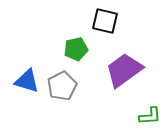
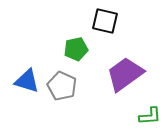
purple trapezoid: moved 1 px right, 4 px down
gray pentagon: rotated 20 degrees counterclockwise
